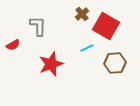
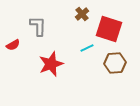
red square: moved 3 px right, 3 px down; rotated 12 degrees counterclockwise
